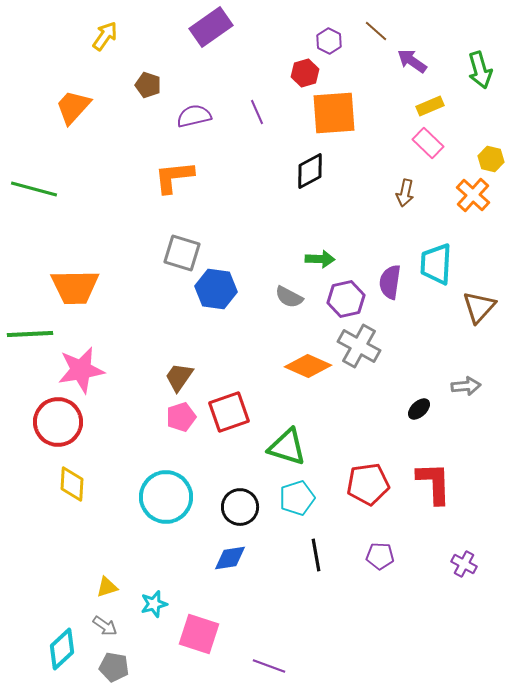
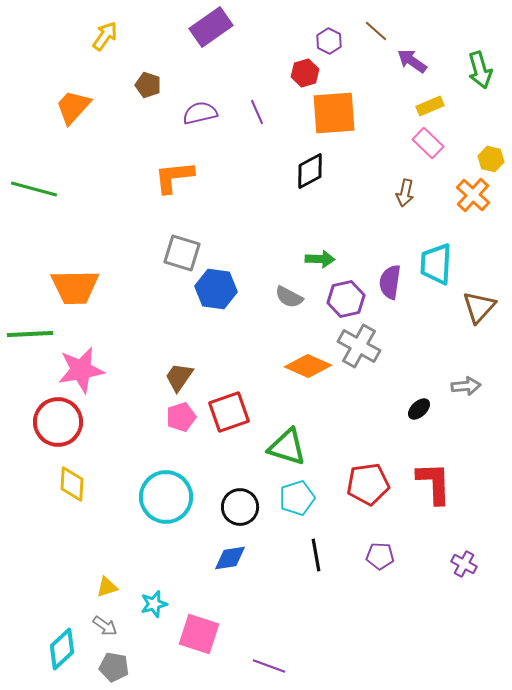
purple semicircle at (194, 116): moved 6 px right, 3 px up
